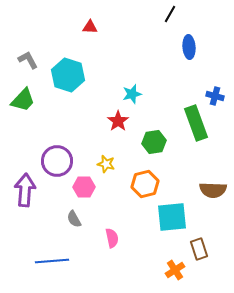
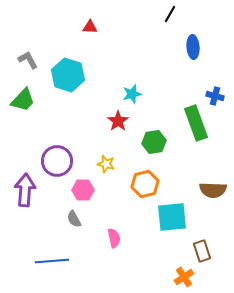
blue ellipse: moved 4 px right
pink hexagon: moved 1 px left, 3 px down
pink semicircle: moved 2 px right
brown rectangle: moved 3 px right, 2 px down
orange cross: moved 9 px right, 7 px down
